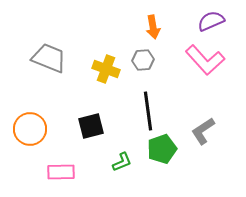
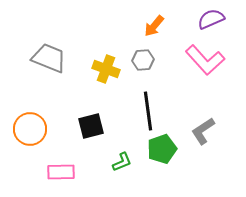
purple semicircle: moved 2 px up
orange arrow: moved 1 px right, 1 px up; rotated 50 degrees clockwise
